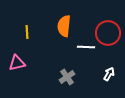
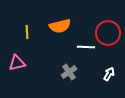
orange semicircle: moved 4 px left; rotated 110 degrees counterclockwise
gray cross: moved 2 px right, 5 px up
